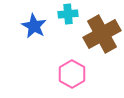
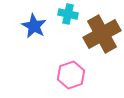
cyan cross: rotated 18 degrees clockwise
pink hexagon: moved 1 px left, 1 px down; rotated 12 degrees clockwise
